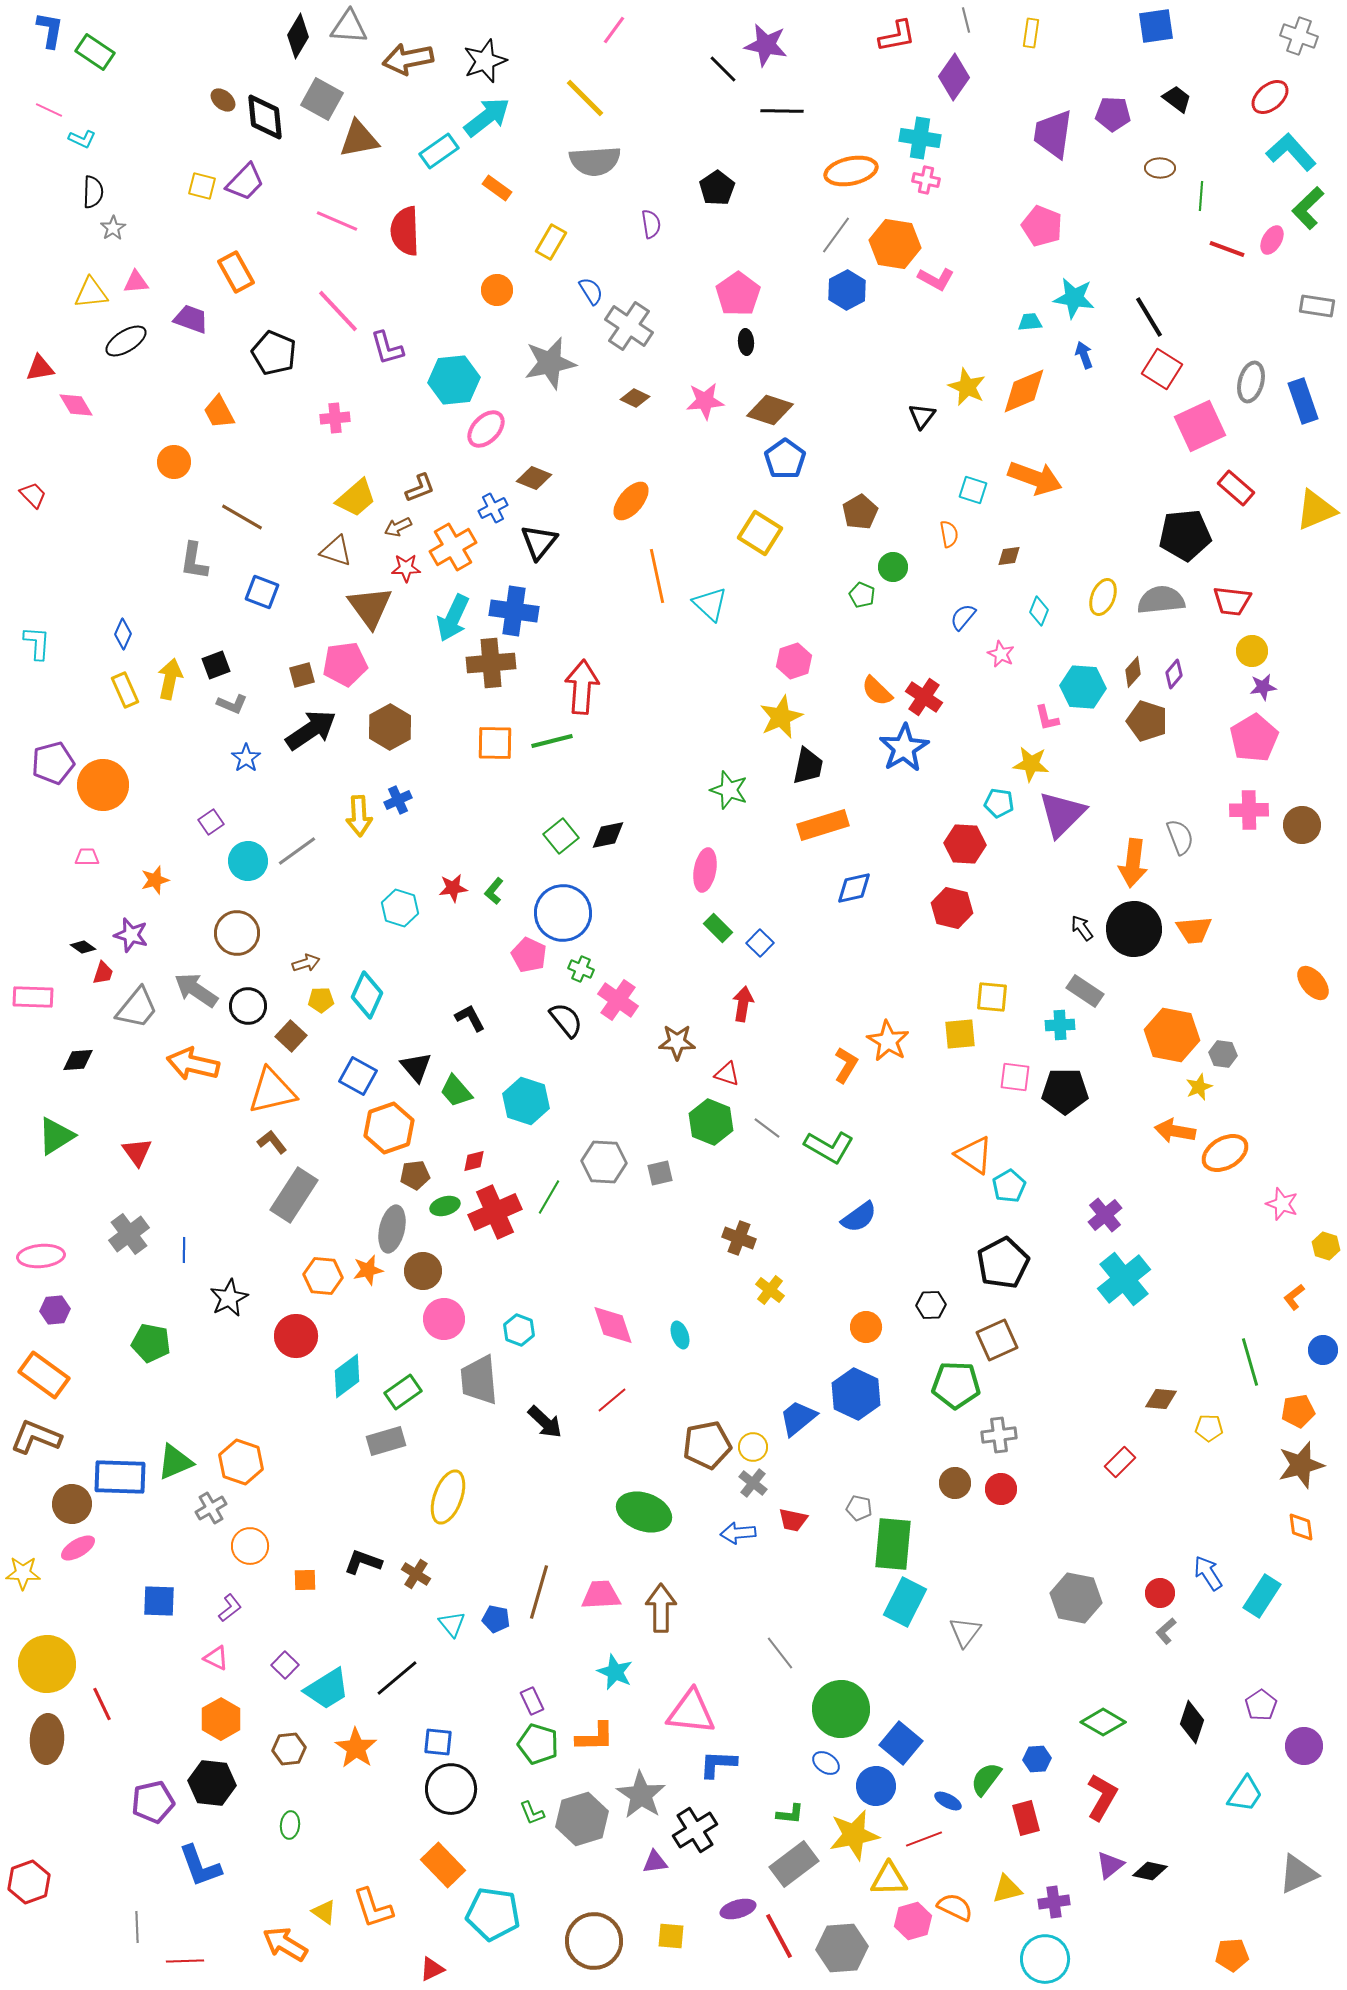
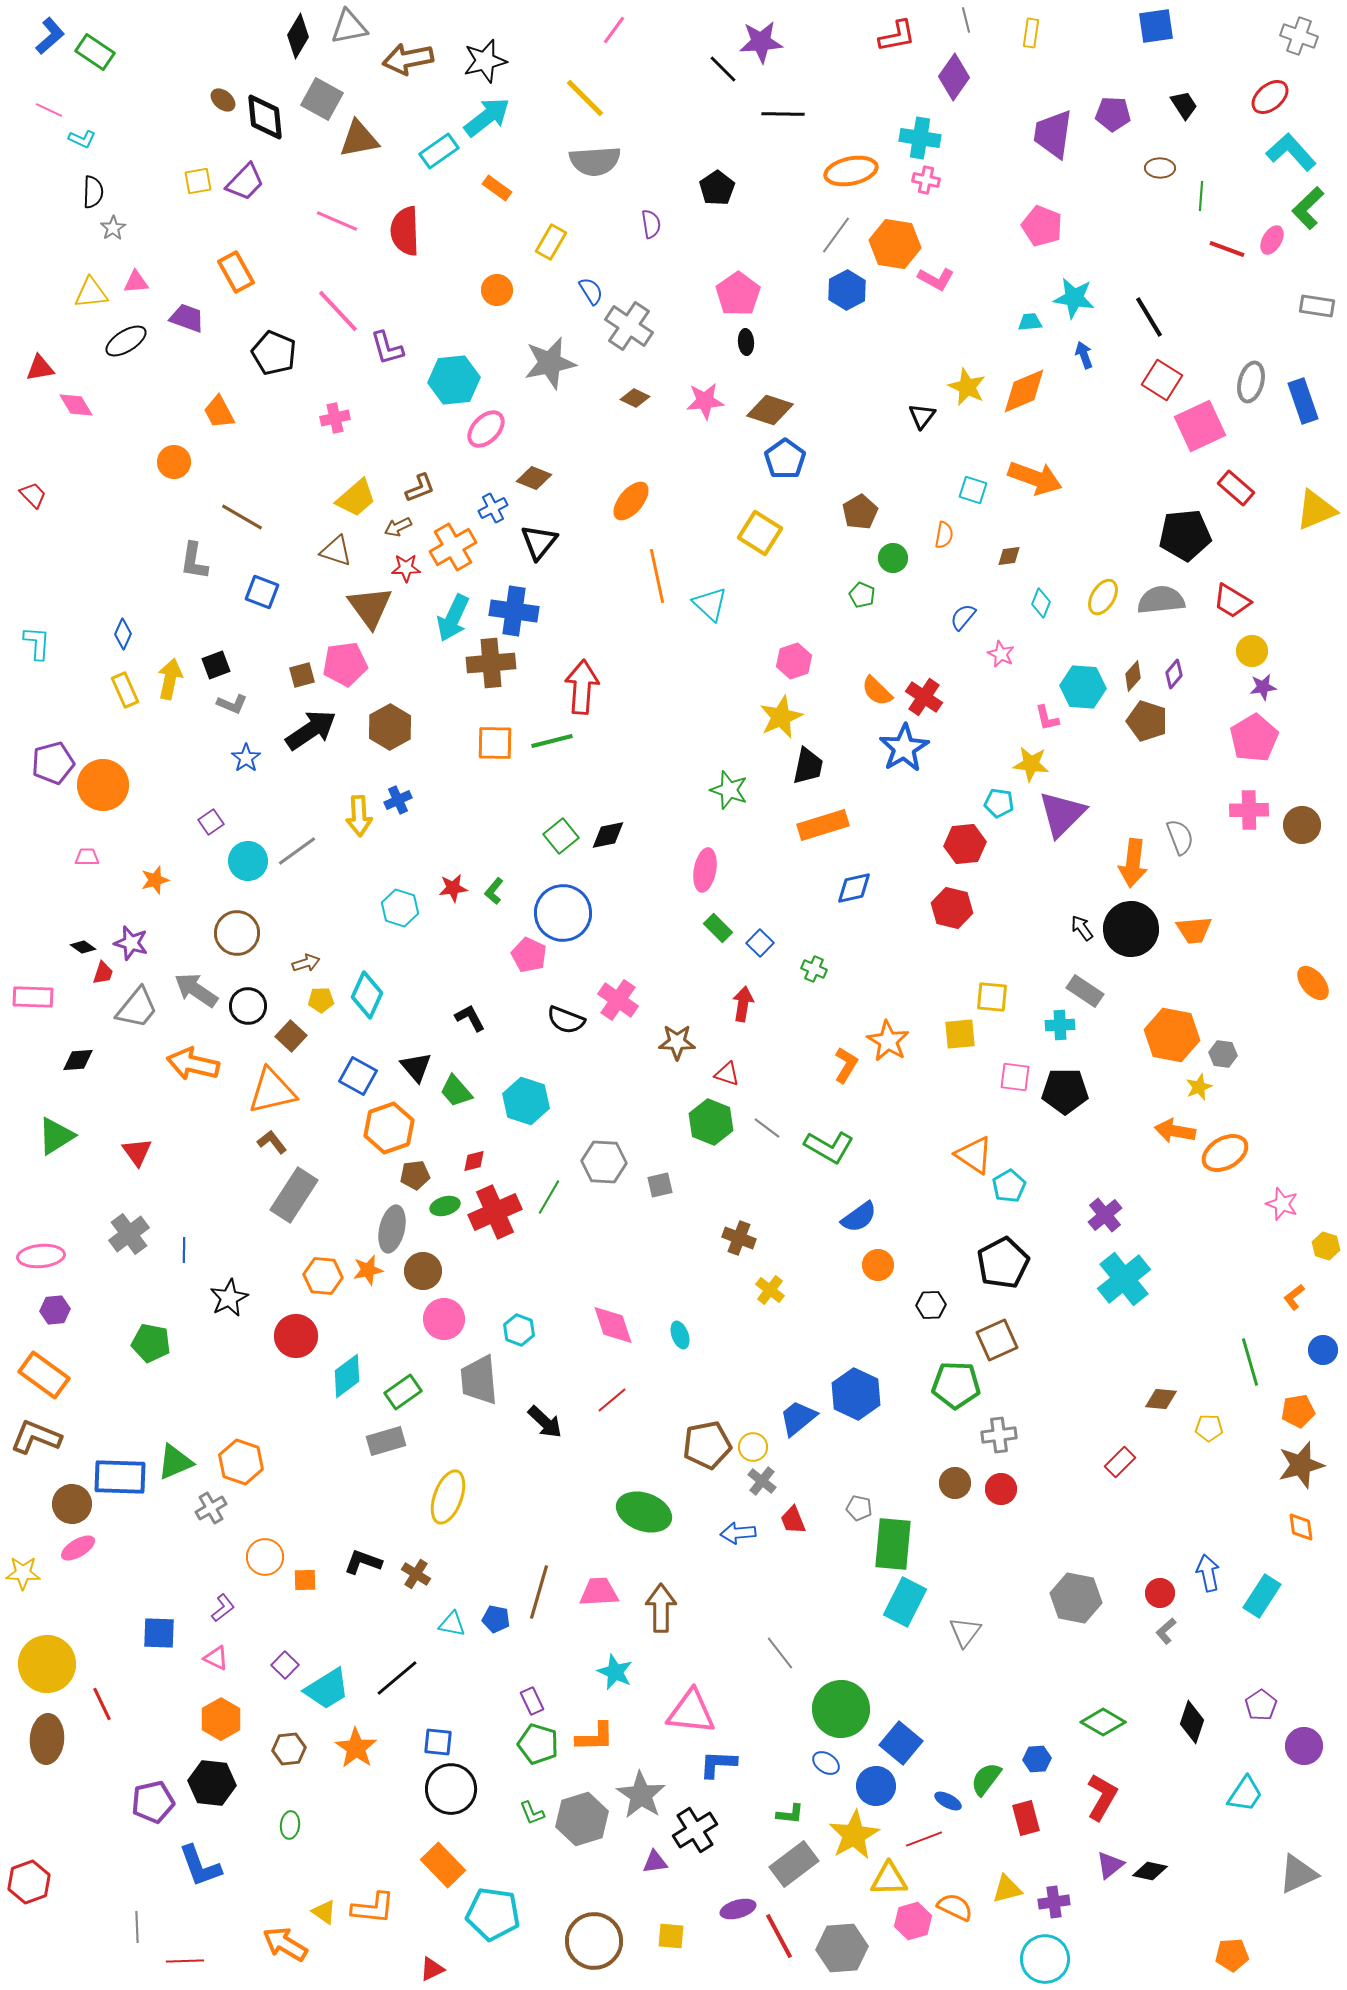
gray triangle at (349, 27): rotated 15 degrees counterclockwise
blue L-shape at (50, 30): moved 6 px down; rotated 39 degrees clockwise
purple star at (766, 45): moved 5 px left, 3 px up; rotated 15 degrees counterclockwise
black star at (485, 61): rotated 6 degrees clockwise
black trapezoid at (1177, 99): moved 7 px right, 6 px down; rotated 20 degrees clockwise
black line at (782, 111): moved 1 px right, 3 px down
yellow square at (202, 186): moved 4 px left, 5 px up; rotated 24 degrees counterclockwise
purple trapezoid at (191, 319): moved 4 px left, 1 px up
red square at (1162, 369): moved 11 px down
pink cross at (335, 418): rotated 8 degrees counterclockwise
orange semicircle at (949, 534): moved 5 px left, 1 px down; rotated 20 degrees clockwise
green circle at (893, 567): moved 9 px up
yellow ellipse at (1103, 597): rotated 9 degrees clockwise
red trapezoid at (1232, 601): rotated 24 degrees clockwise
cyan diamond at (1039, 611): moved 2 px right, 8 px up
brown diamond at (1133, 672): moved 4 px down
red hexagon at (965, 844): rotated 9 degrees counterclockwise
black circle at (1134, 929): moved 3 px left
purple star at (131, 935): moved 8 px down
green cross at (581, 969): moved 233 px right
black semicircle at (566, 1020): rotated 150 degrees clockwise
gray square at (660, 1173): moved 12 px down
orange circle at (866, 1327): moved 12 px right, 62 px up
gray cross at (753, 1483): moved 9 px right, 2 px up
red trapezoid at (793, 1520): rotated 56 degrees clockwise
orange circle at (250, 1546): moved 15 px right, 11 px down
blue arrow at (1208, 1573): rotated 21 degrees clockwise
pink trapezoid at (601, 1595): moved 2 px left, 3 px up
blue square at (159, 1601): moved 32 px down
purple L-shape at (230, 1608): moved 7 px left
cyan triangle at (452, 1624): rotated 40 degrees counterclockwise
yellow star at (854, 1835): rotated 18 degrees counterclockwise
orange L-shape at (373, 1908): rotated 66 degrees counterclockwise
